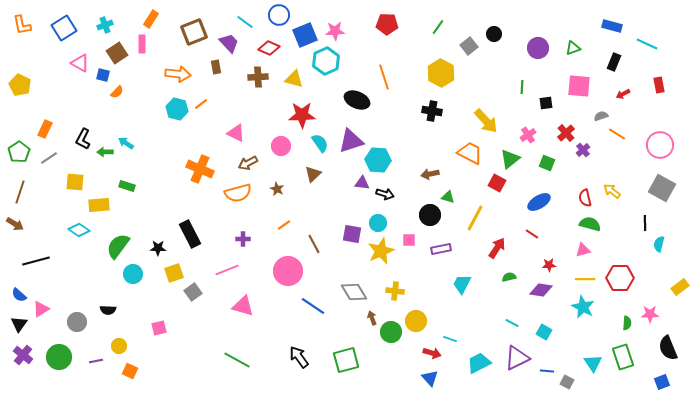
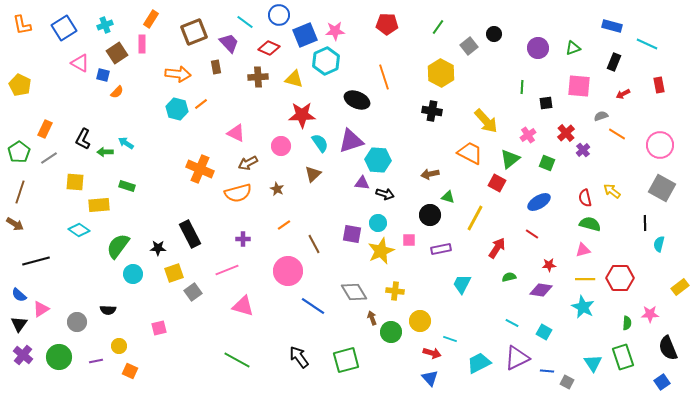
yellow circle at (416, 321): moved 4 px right
blue square at (662, 382): rotated 14 degrees counterclockwise
